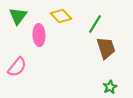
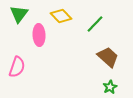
green triangle: moved 1 px right, 2 px up
green line: rotated 12 degrees clockwise
brown trapezoid: moved 2 px right, 9 px down; rotated 30 degrees counterclockwise
pink semicircle: rotated 20 degrees counterclockwise
